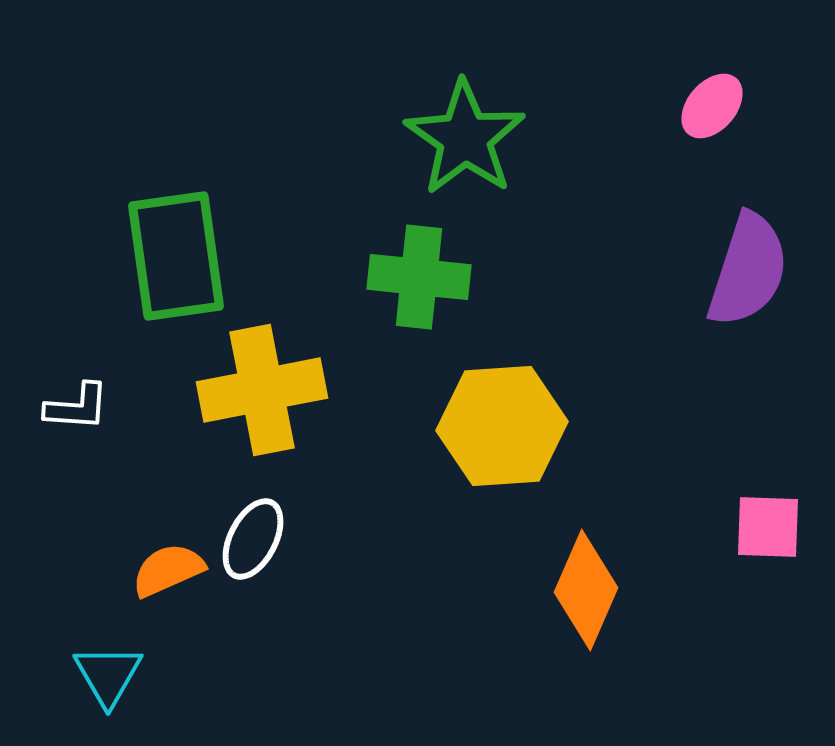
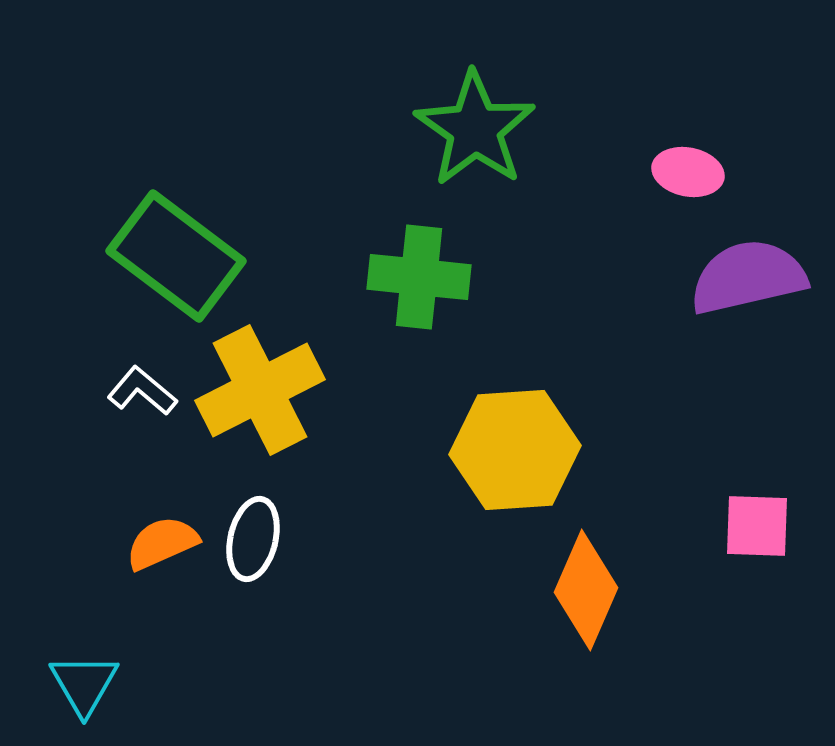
pink ellipse: moved 24 px left, 66 px down; rotated 60 degrees clockwise
green star: moved 10 px right, 9 px up
green rectangle: rotated 45 degrees counterclockwise
purple semicircle: moved 7 px down; rotated 121 degrees counterclockwise
yellow cross: moved 2 px left; rotated 16 degrees counterclockwise
white L-shape: moved 65 px right, 16 px up; rotated 144 degrees counterclockwise
yellow hexagon: moved 13 px right, 24 px down
pink square: moved 11 px left, 1 px up
white ellipse: rotated 14 degrees counterclockwise
orange semicircle: moved 6 px left, 27 px up
cyan triangle: moved 24 px left, 9 px down
